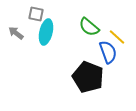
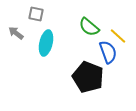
cyan ellipse: moved 11 px down
yellow line: moved 1 px right, 1 px up
